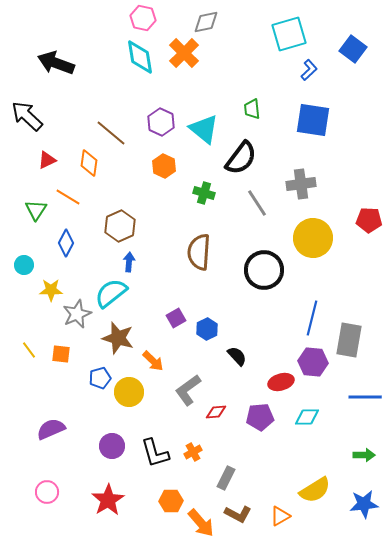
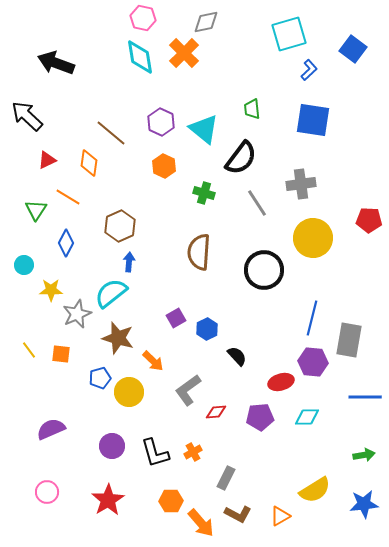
green arrow at (364, 455): rotated 10 degrees counterclockwise
